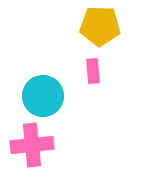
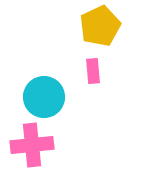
yellow pentagon: rotated 27 degrees counterclockwise
cyan circle: moved 1 px right, 1 px down
